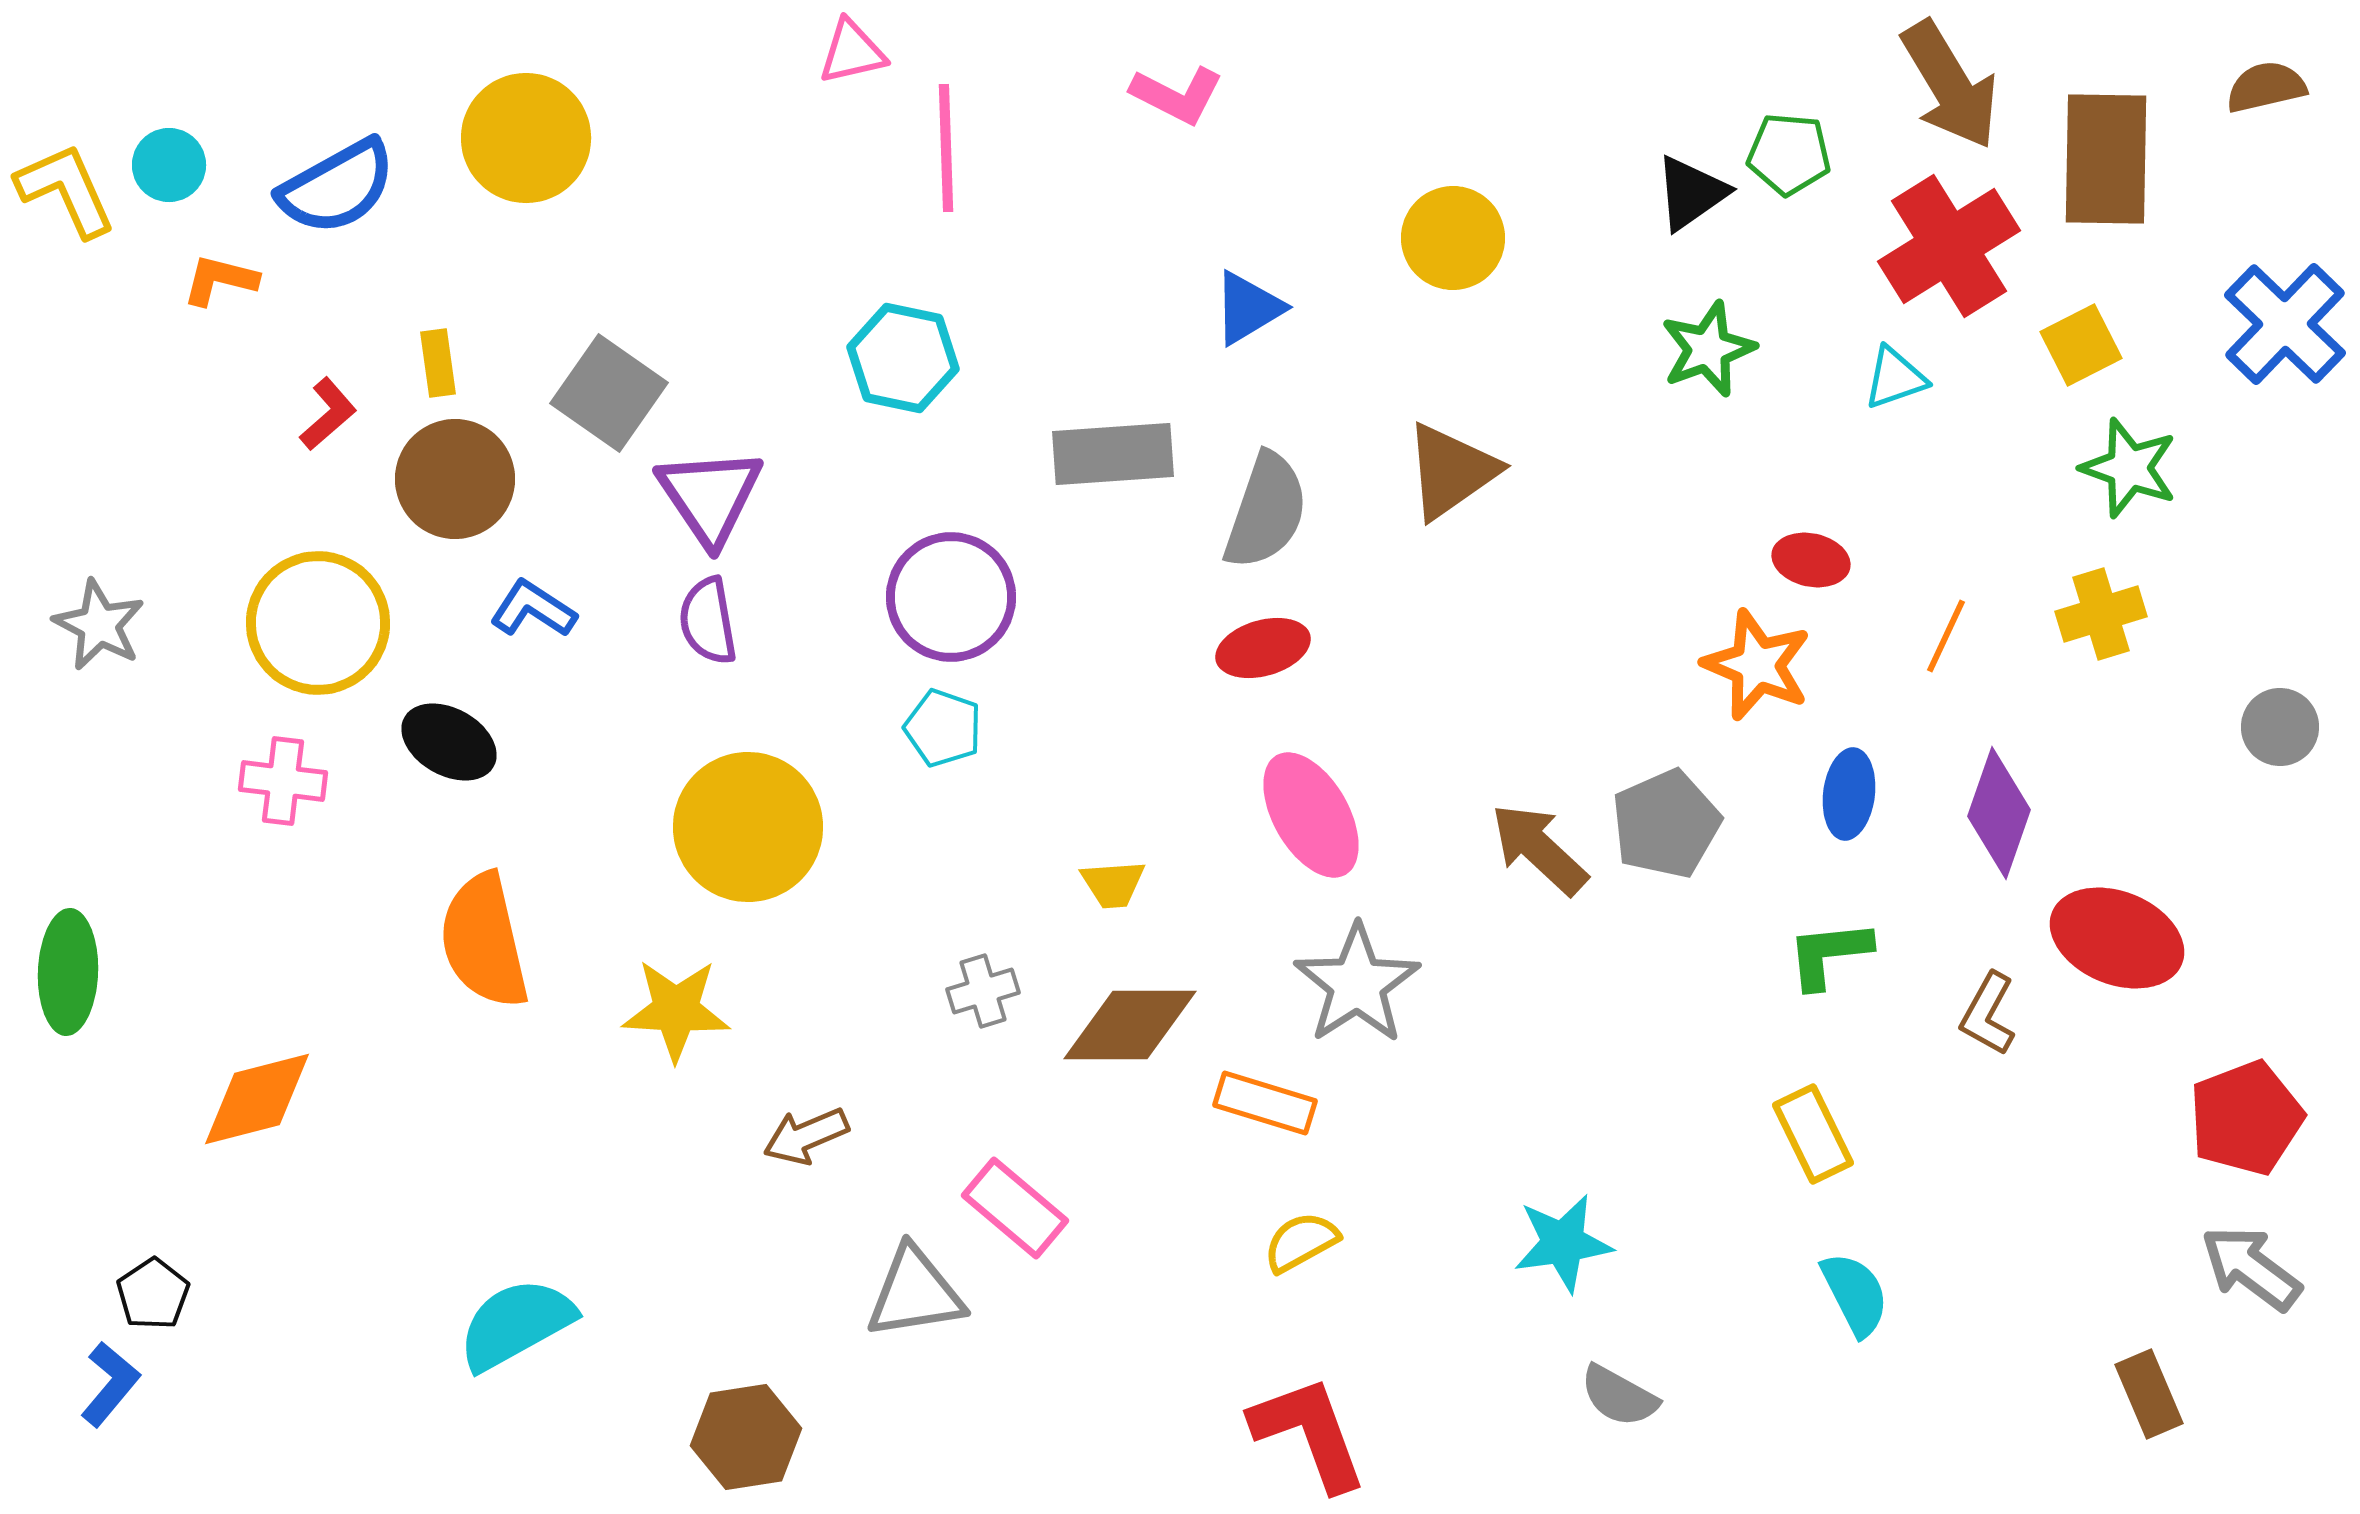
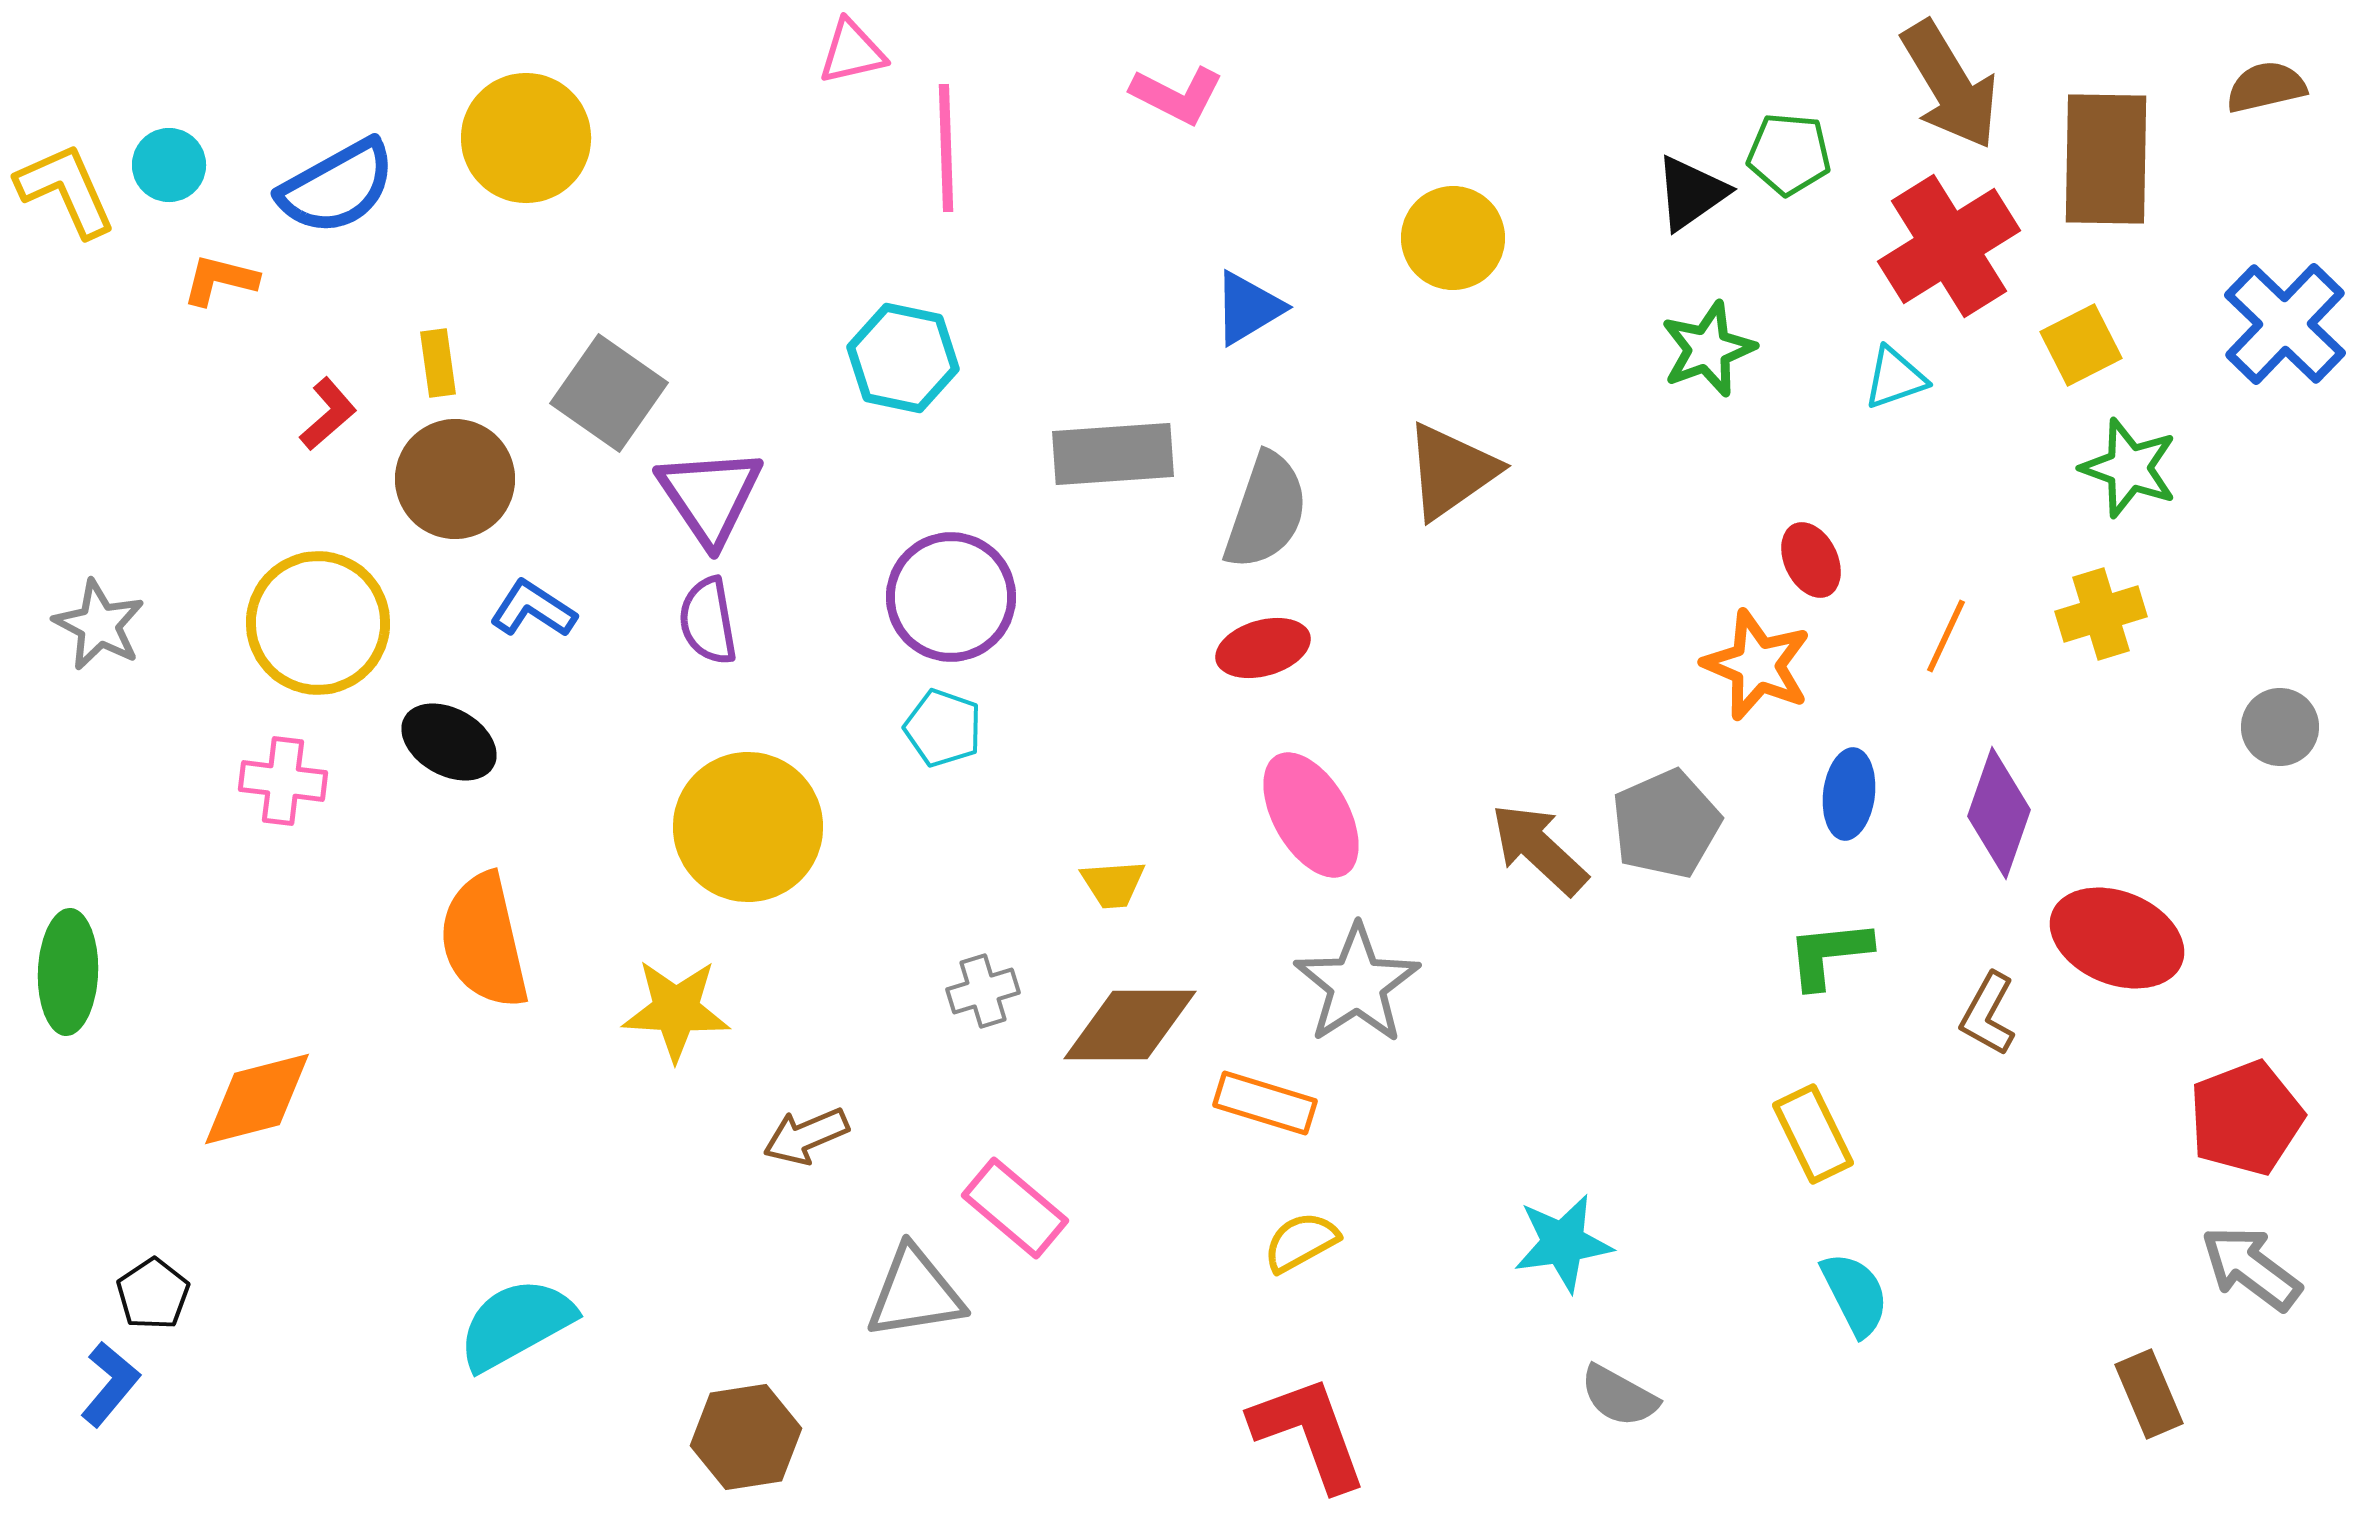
red ellipse at (1811, 560): rotated 52 degrees clockwise
